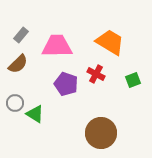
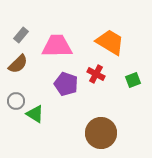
gray circle: moved 1 px right, 2 px up
